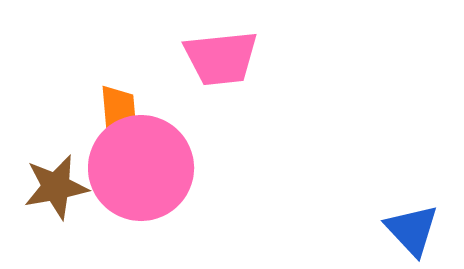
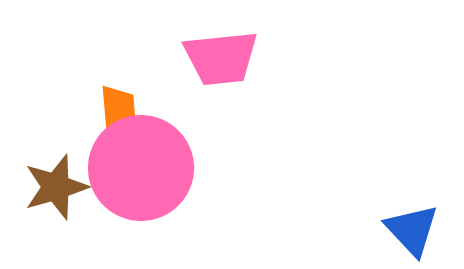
brown star: rotated 6 degrees counterclockwise
